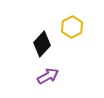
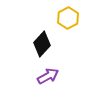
yellow hexagon: moved 4 px left, 9 px up
